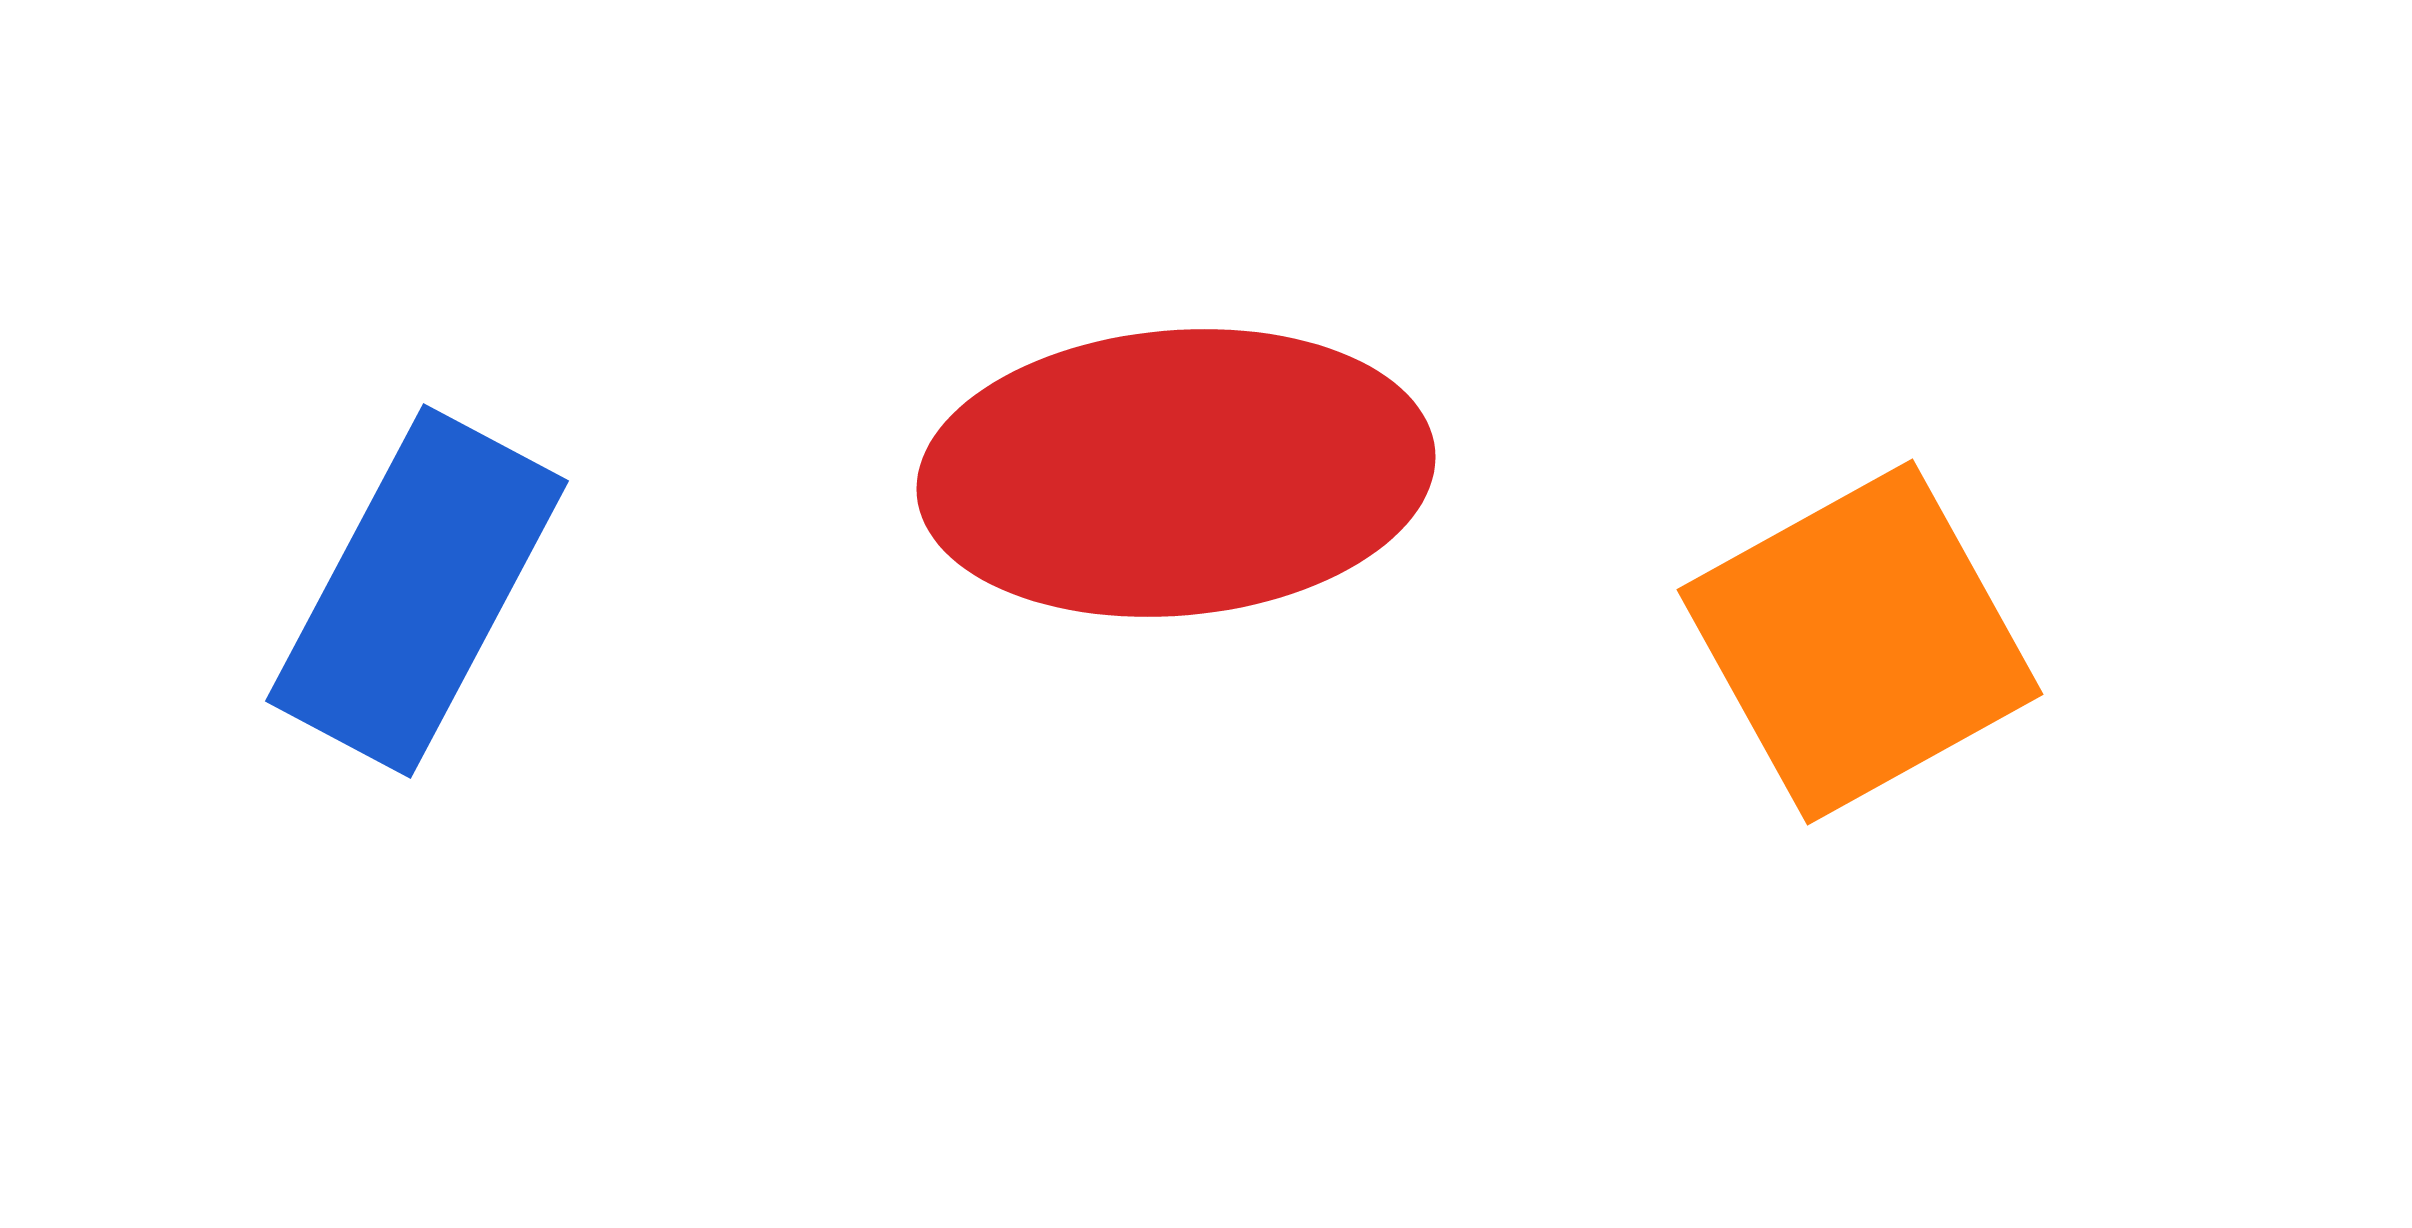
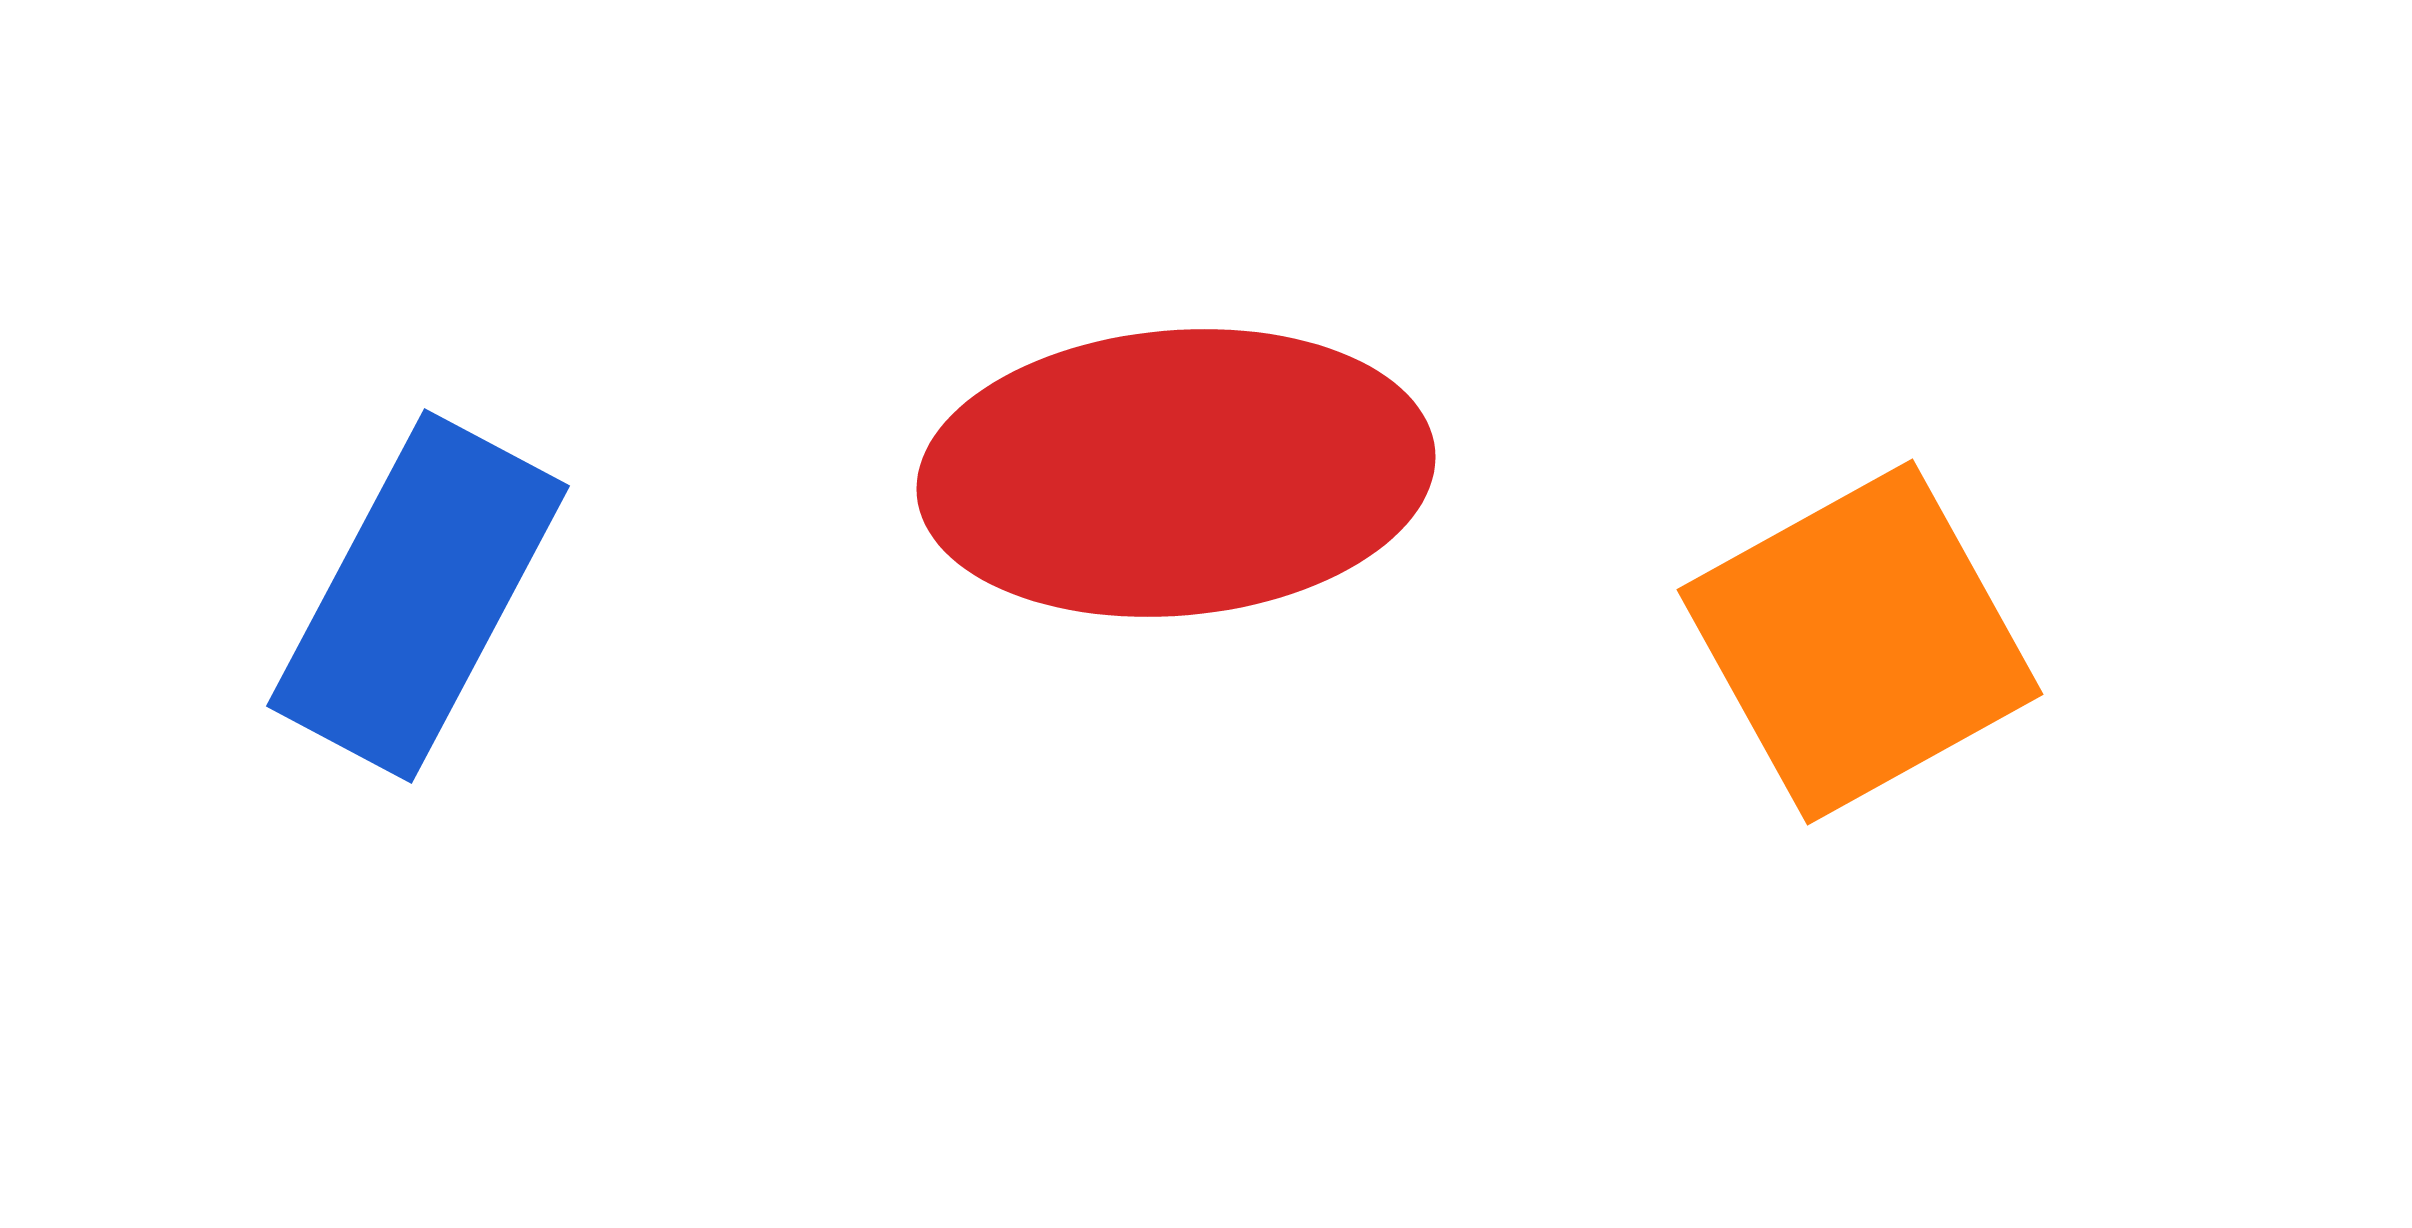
blue rectangle: moved 1 px right, 5 px down
